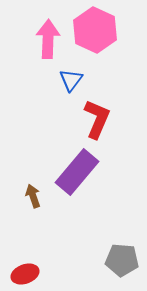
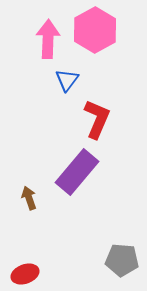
pink hexagon: rotated 6 degrees clockwise
blue triangle: moved 4 px left
brown arrow: moved 4 px left, 2 px down
